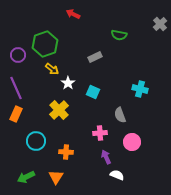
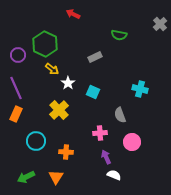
green hexagon: rotated 15 degrees counterclockwise
white semicircle: moved 3 px left
